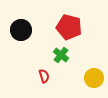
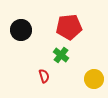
red pentagon: rotated 20 degrees counterclockwise
yellow circle: moved 1 px down
